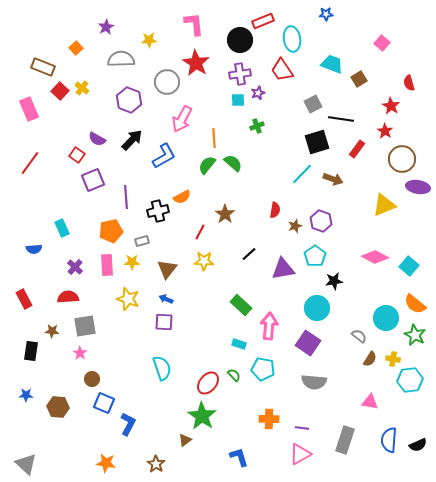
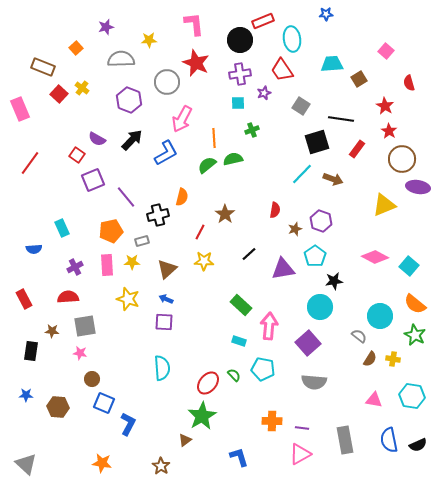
purple star at (106, 27): rotated 14 degrees clockwise
pink square at (382, 43): moved 4 px right, 8 px down
red star at (196, 63): rotated 8 degrees counterclockwise
cyan trapezoid at (332, 64): rotated 25 degrees counterclockwise
red square at (60, 91): moved 1 px left, 3 px down
purple star at (258, 93): moved 6 px right
cyan square at (238, 100): moved 3 px down
gray square at (313, 104): moved 12 px left, 2 px down; rotated 30 degrees counterclockwise
red star at (391, 106): moved 6 px left
pink rectangle at (29, 109): moved 9 px left
green cross at (257, 126): moved 5 px left, 4 px down
red star at (385, 131): moved 4 px right
blue L-shape at (164, 156): moved 2 px right, 3 px up
green semicircle at (233, 163): moved 4 px up; rotated 54 degrees counterclockwise
green semicircle at (207, 165): rotated 12 degrees clockwise
purple line at (126, 197): rotated 35 degrees counterclockwise
orange semicircle at (182, 197): rotated 48 degrees counterclockwise
black cross at (158, 211): moved 4 px down
brown star at (295, 226): moved 3 px down
purple cross at (75, 267): rotated 21 degrees clockwise
brown triangle at (167, 269): rotated 10 degrees clockwise
cyan circle at (317, 308): moved 3 px right, 1 px up
cyan circle at (386, 318): moved 6 px left, 2 px up
purple square at (308, 343): rotated 15 degrees clockwise
cyan rectangle at (239, 344): moved 3 px up
pink star at (80, 353): rotated 24 degrees counterclockwise
cyan semicircle at (162, 368): rotated 15 degrees clockwise
cyan hexagon at (410, 380): moved 2 px right, 16 px down; rotated 15 degrees clockwise
pink triangle at (370, 402): moved 4 px right, 2 px up
green star at (202, 416): rotated 8 degrees clockwise
orange cross at (269, 419): moved 3 px right, 2 px down
gray rectangle at (345, 440): rotated 28 degrees counterclockwise
blue semicircle at (389, 440): rotated 15 degrees counterclockwise
orange star at (106, 463): moved 4 px left
brown star at (156, 464): moved 5 px right, 2 px down
